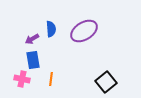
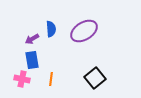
blue rectangle: moved 1 px left
black square: moved 11 px left, 4 px up
